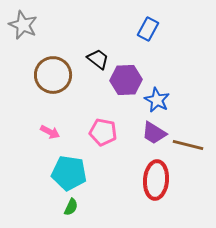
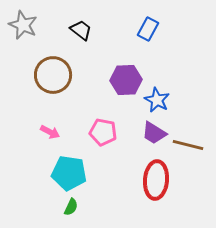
black trapezoid: moved 17 px left, 29 px up
